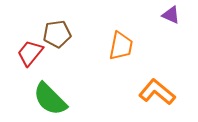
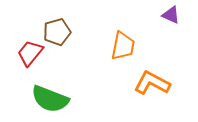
brown pentagon: moved 2 px up; rotated 8 degrees counterclockwise
orange trapezoid: moved 2 px right
orange L-shape: moved 5 px left, 9 px up; rotated 12 degrees counterclockwise
green semicircle: rotated 24 degrees counterclockwise
